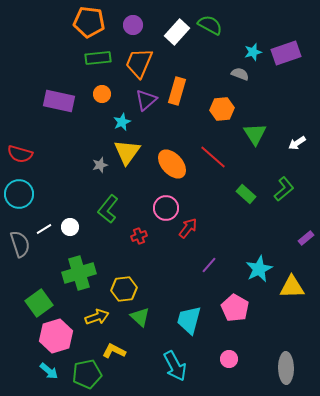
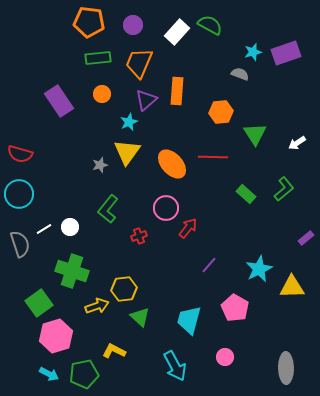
orange rectangle at (177, 91): rotated 12 degrees counterclockwise
purple rectangle at (59, 101): rotated 44 degrees clockwise
orange hexagon at (222, 109): moved 1 px left, 3 px down
cyan star at (122, 122): moved 7 px right
red line at (213, 157): rotated 40 degrees counterclockwise
green cross at (79, 273): moved 7 px left, 2 px up; rotated 36 degrees clockwise
yellow arrow at (97, 317): moved 11 px up
pink circle at (229, 359): moved 4 px left, 2 px up
cyan arrow at (49, 371): moved 3 px down; rotated 12 degrees counterclockwise
green pentagon at (87, 374): moved 3 px left
